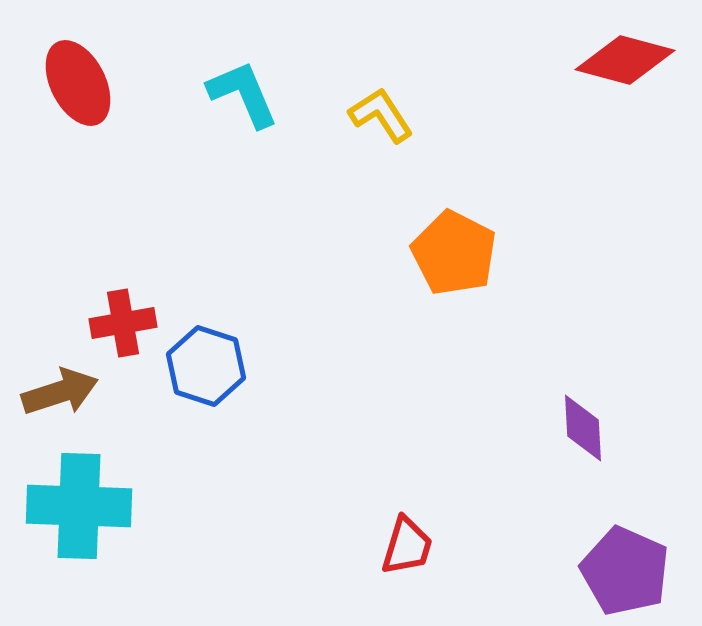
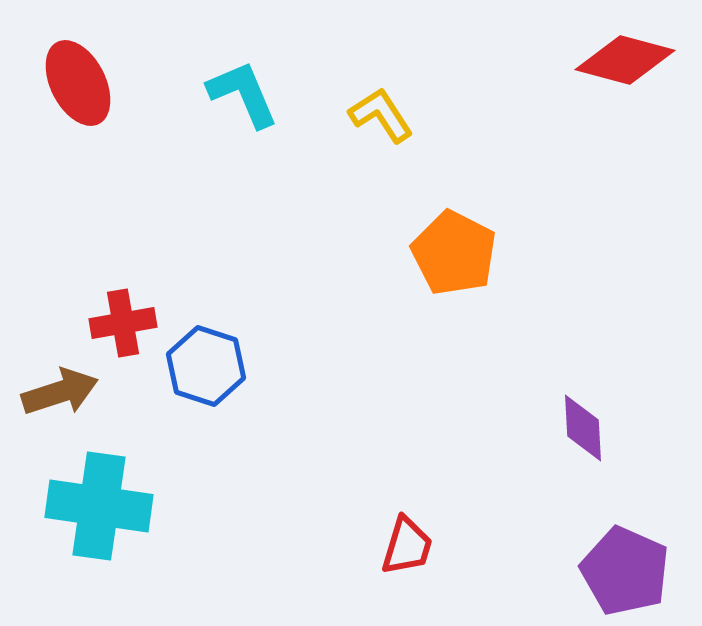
cyan cross: moved 20 px right; rotated 6 degrees clockwise
